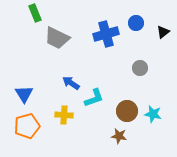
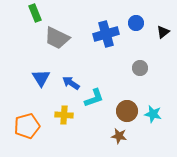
blue triangle: moved 17 px right, 16 px up
